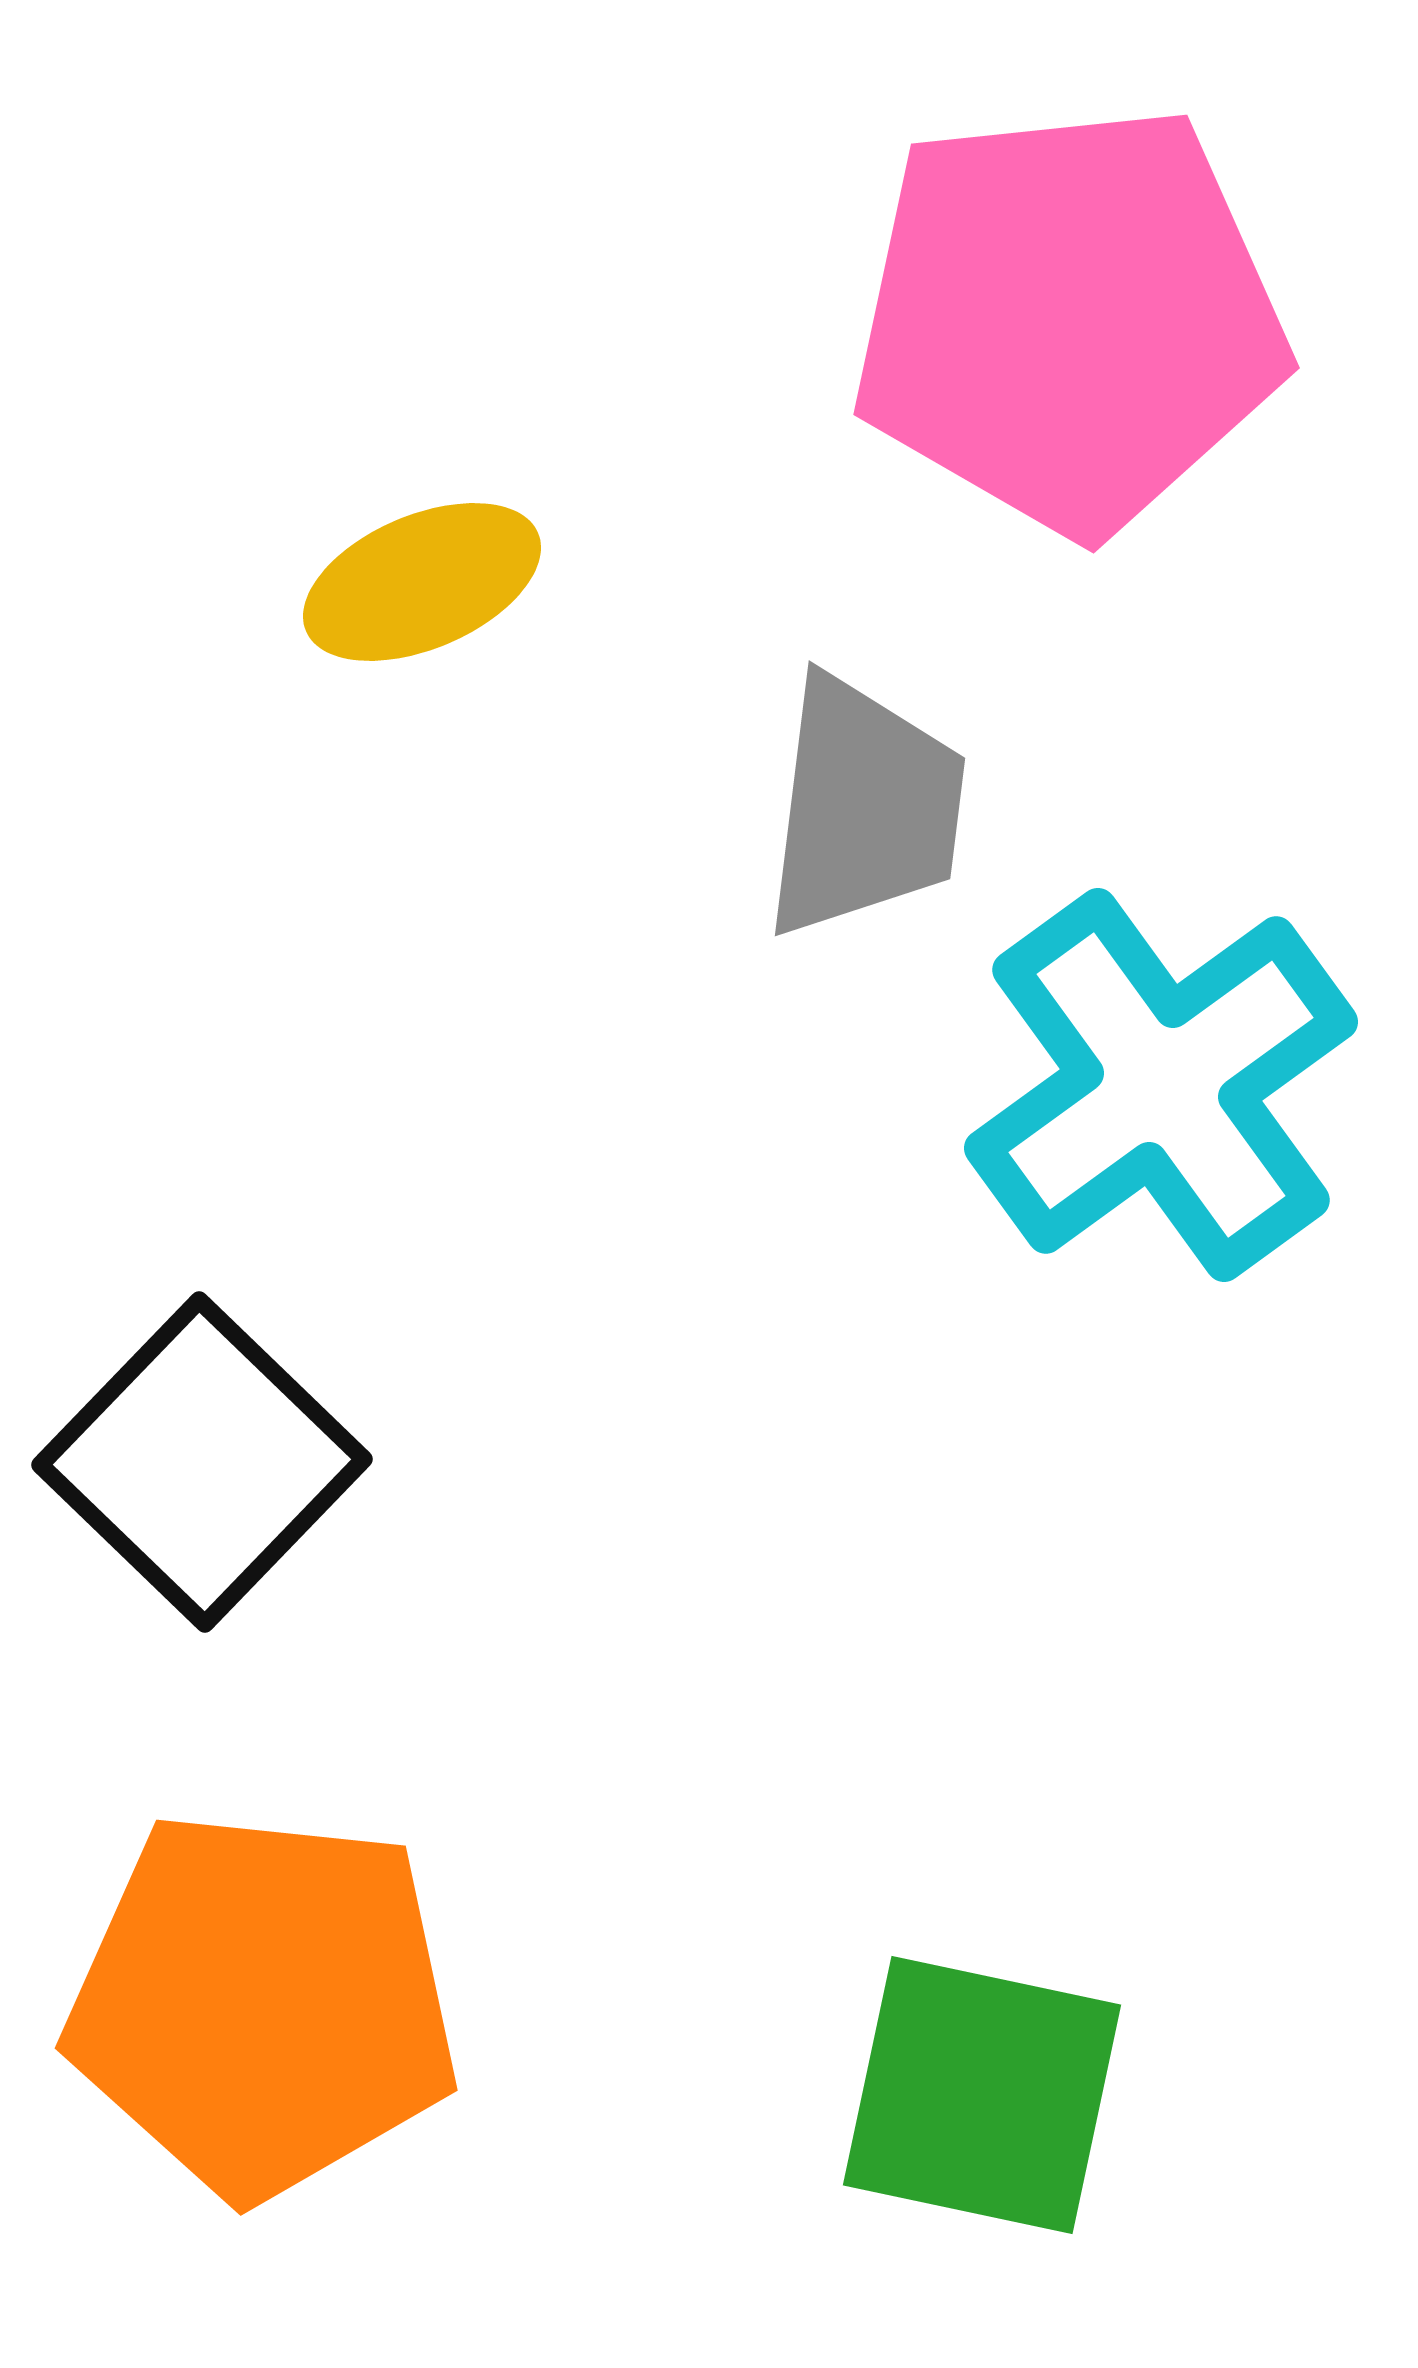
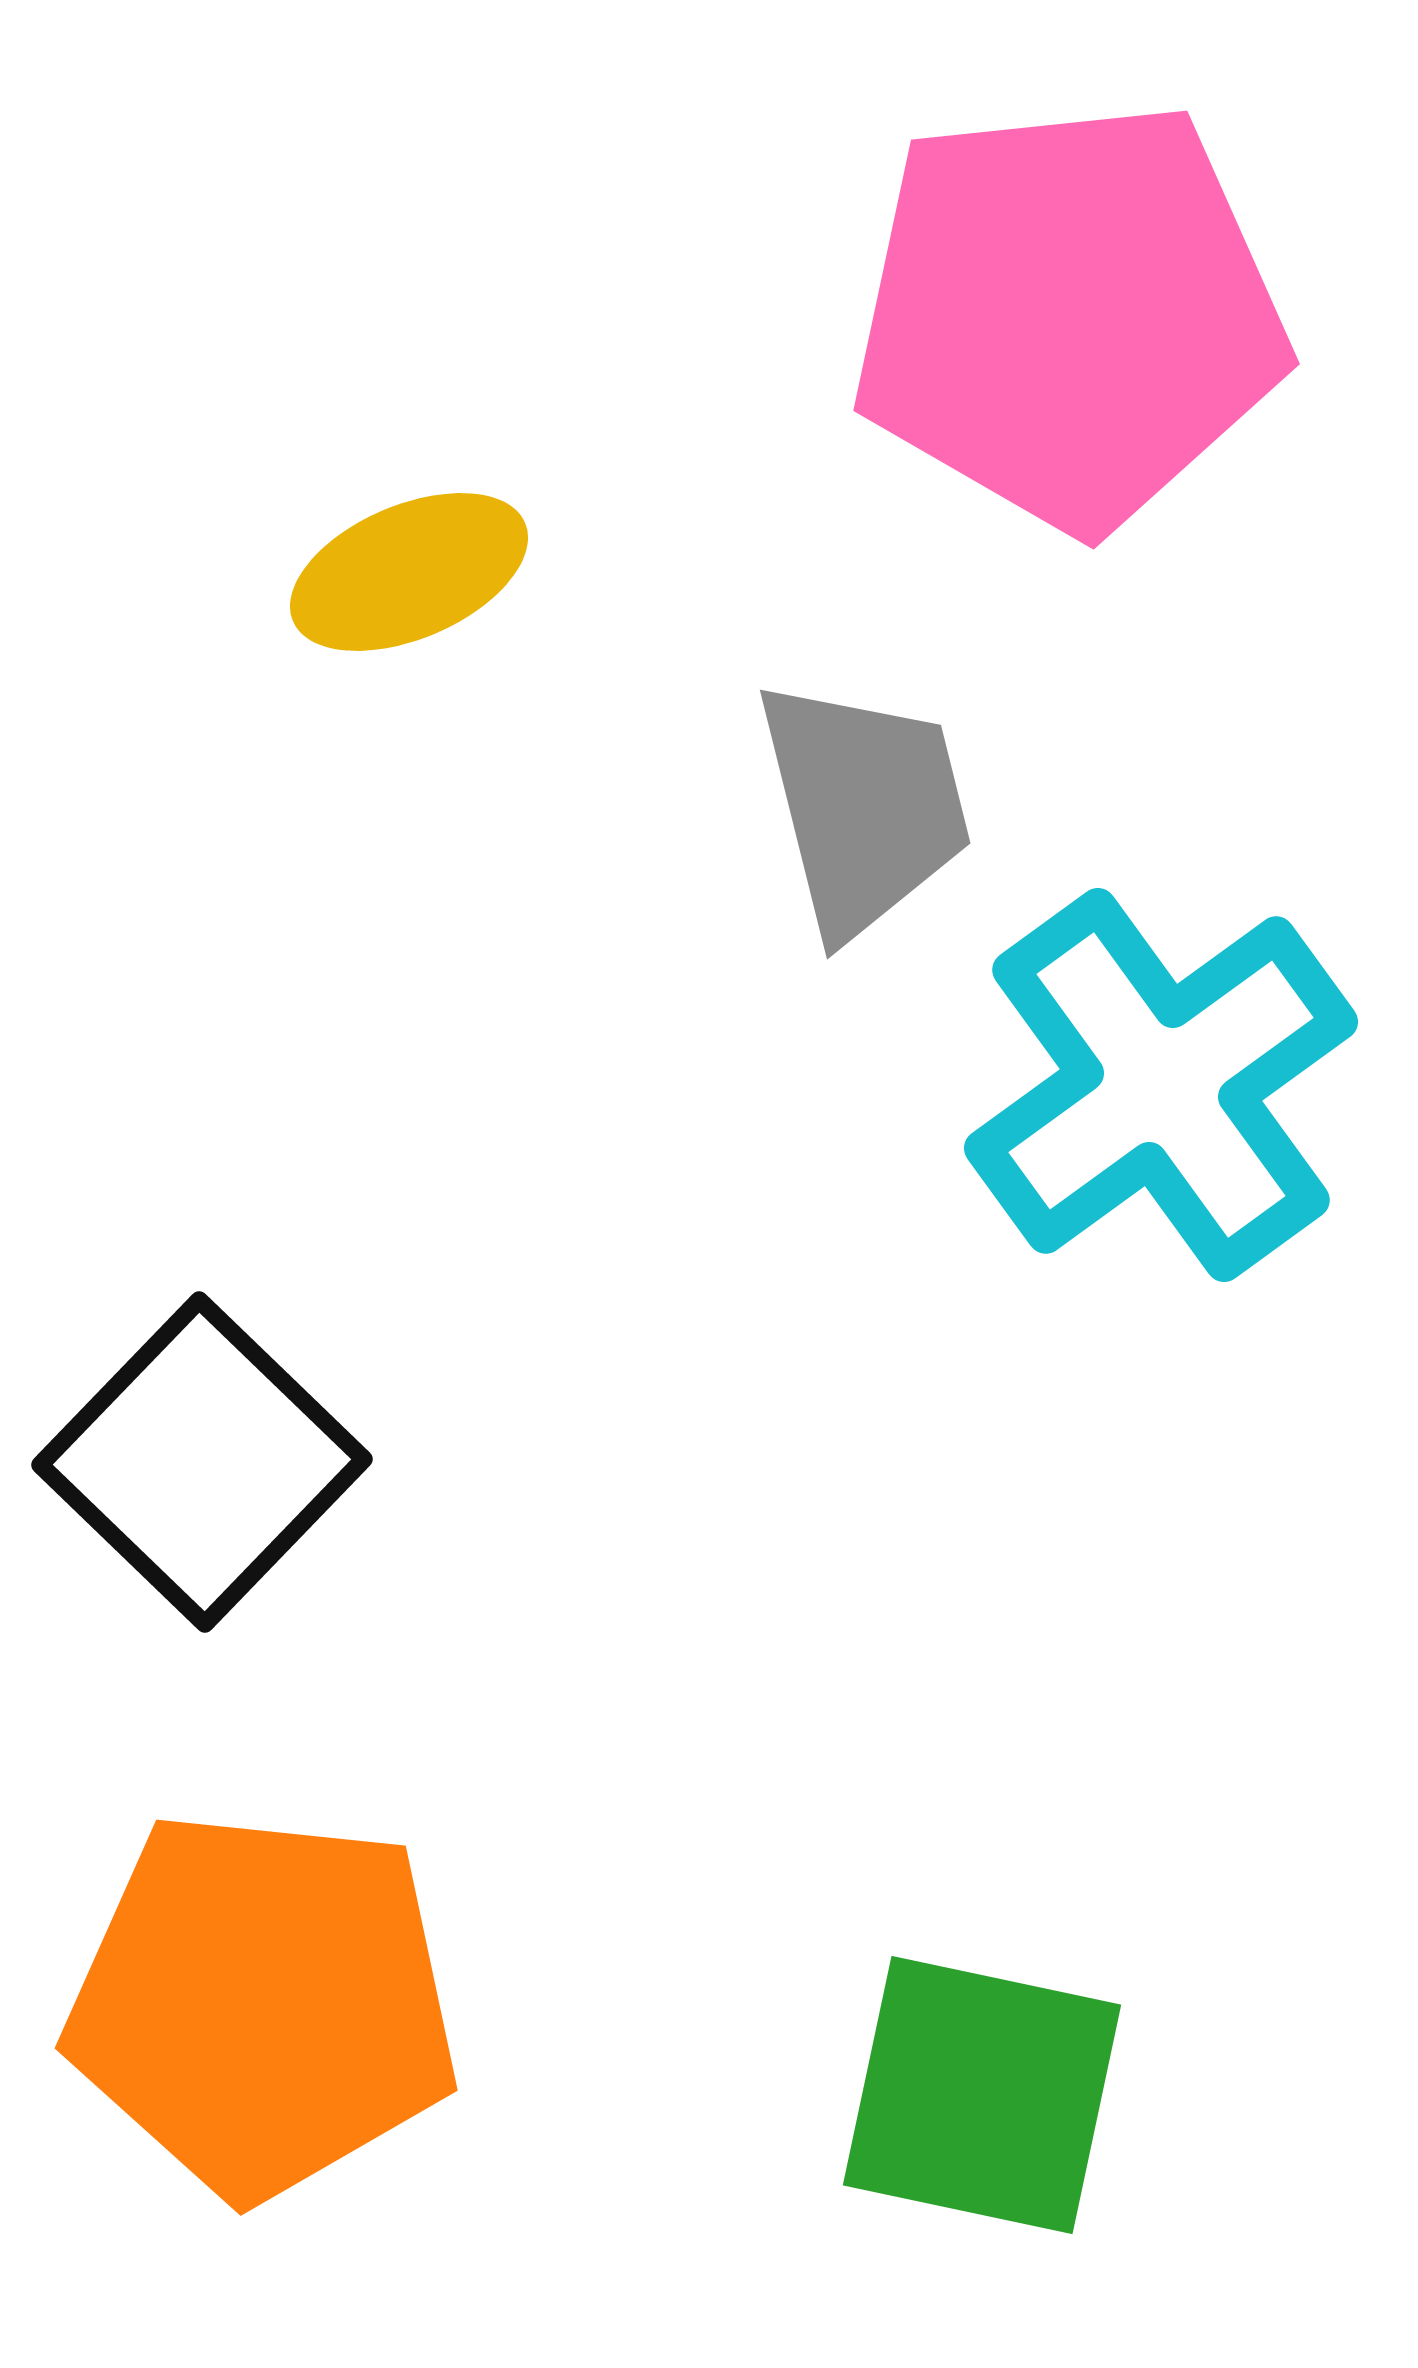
pink pentagon: moved 4 px up
yellow ellipse: moved 13 px left, 10 px up
gray trapezoid: rotated 21 degrees counterclockwise
